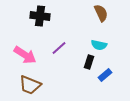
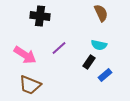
black rectangle: rotated 16 degrees clockwise
